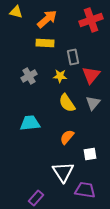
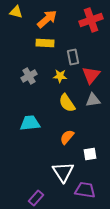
gray triangle: moved 3 px up; rotated 42 degrees clockwise
